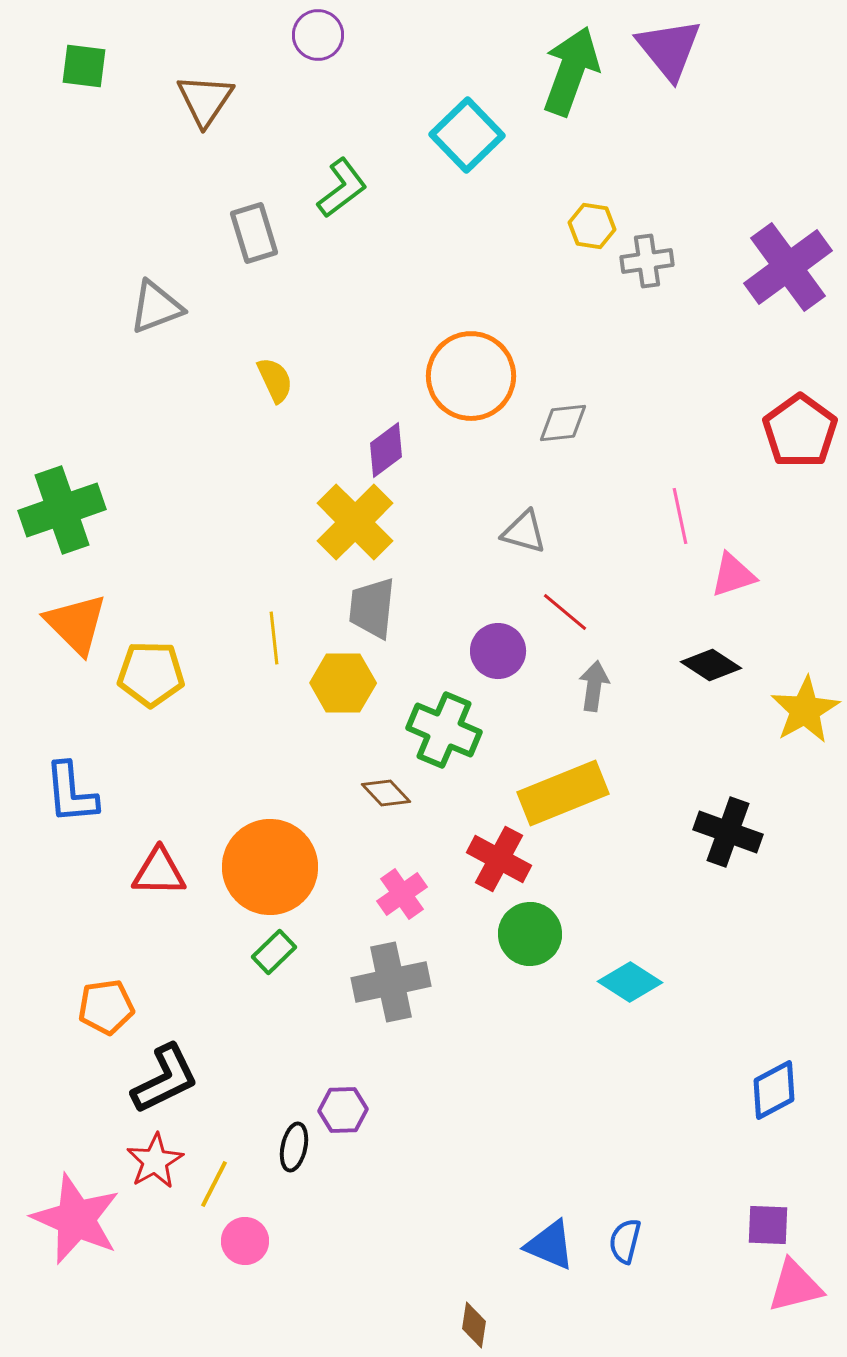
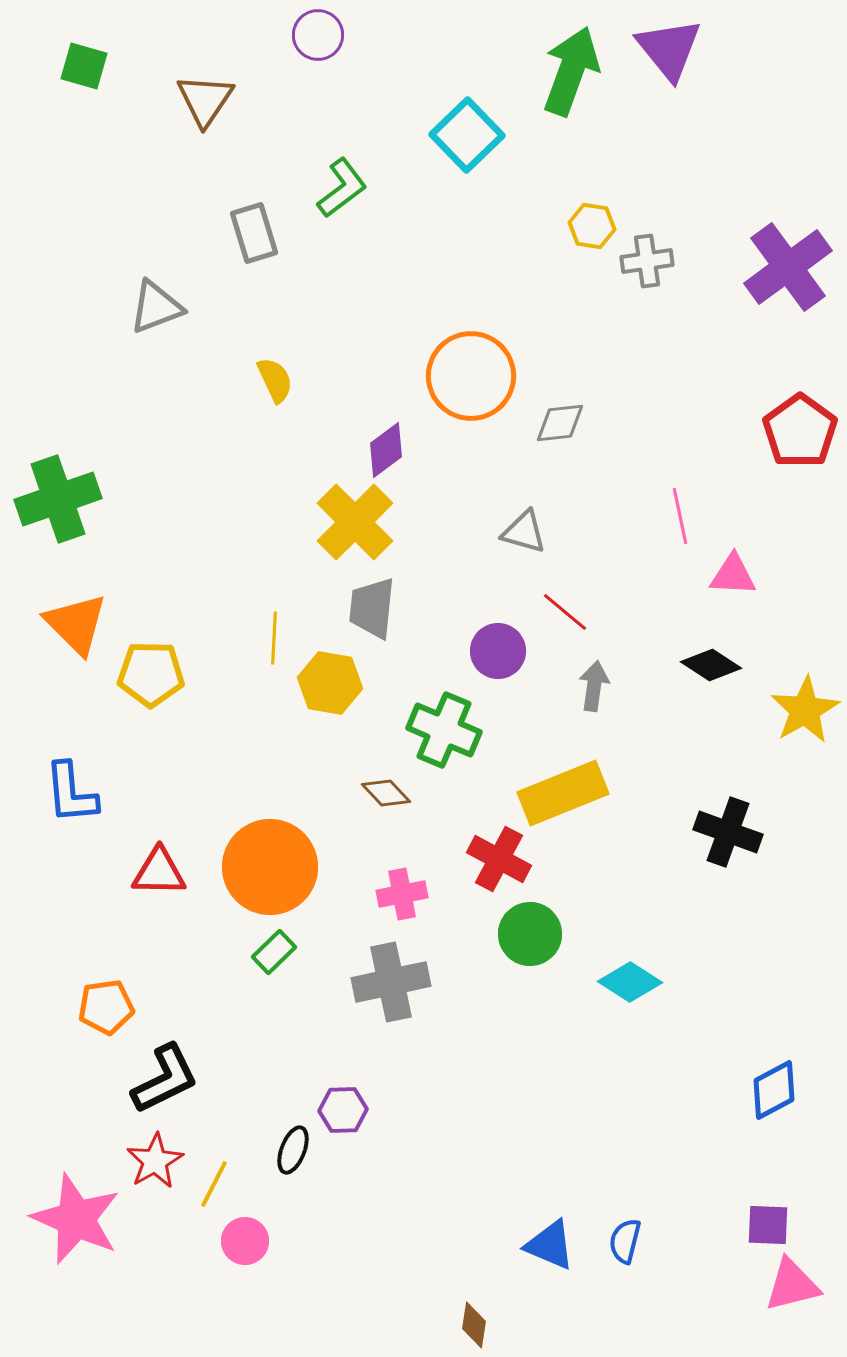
green square at (84, 66): rotated 9 degrees clockwise
gray diamond at (563, 423): moved 3 px left
green cross at (62, 510): moved 4 px left, 11 px up
pink triangle at (733, 575): rotated 21 degrees clockwise
yellow line at (274, 638): rotated 9 degrees clockwise
yellow hexagon at (343, 683): moved 13 px left; rotated 10 degrees clockwise
pink cross at (402, 894): rotated 24 degrees clockwise
black ellipse at (294, 1147): moved 1 px left, 3 px down; rotated 9 degrees clockwise
pink triangle at (795, 1286): moved 3 px left, 1 px up
